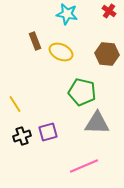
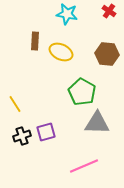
brown rectangle: rotated 24 degrees clockwise
green pentagon: rotated 16 degrees clockwise
purple square: moved 2 px left
